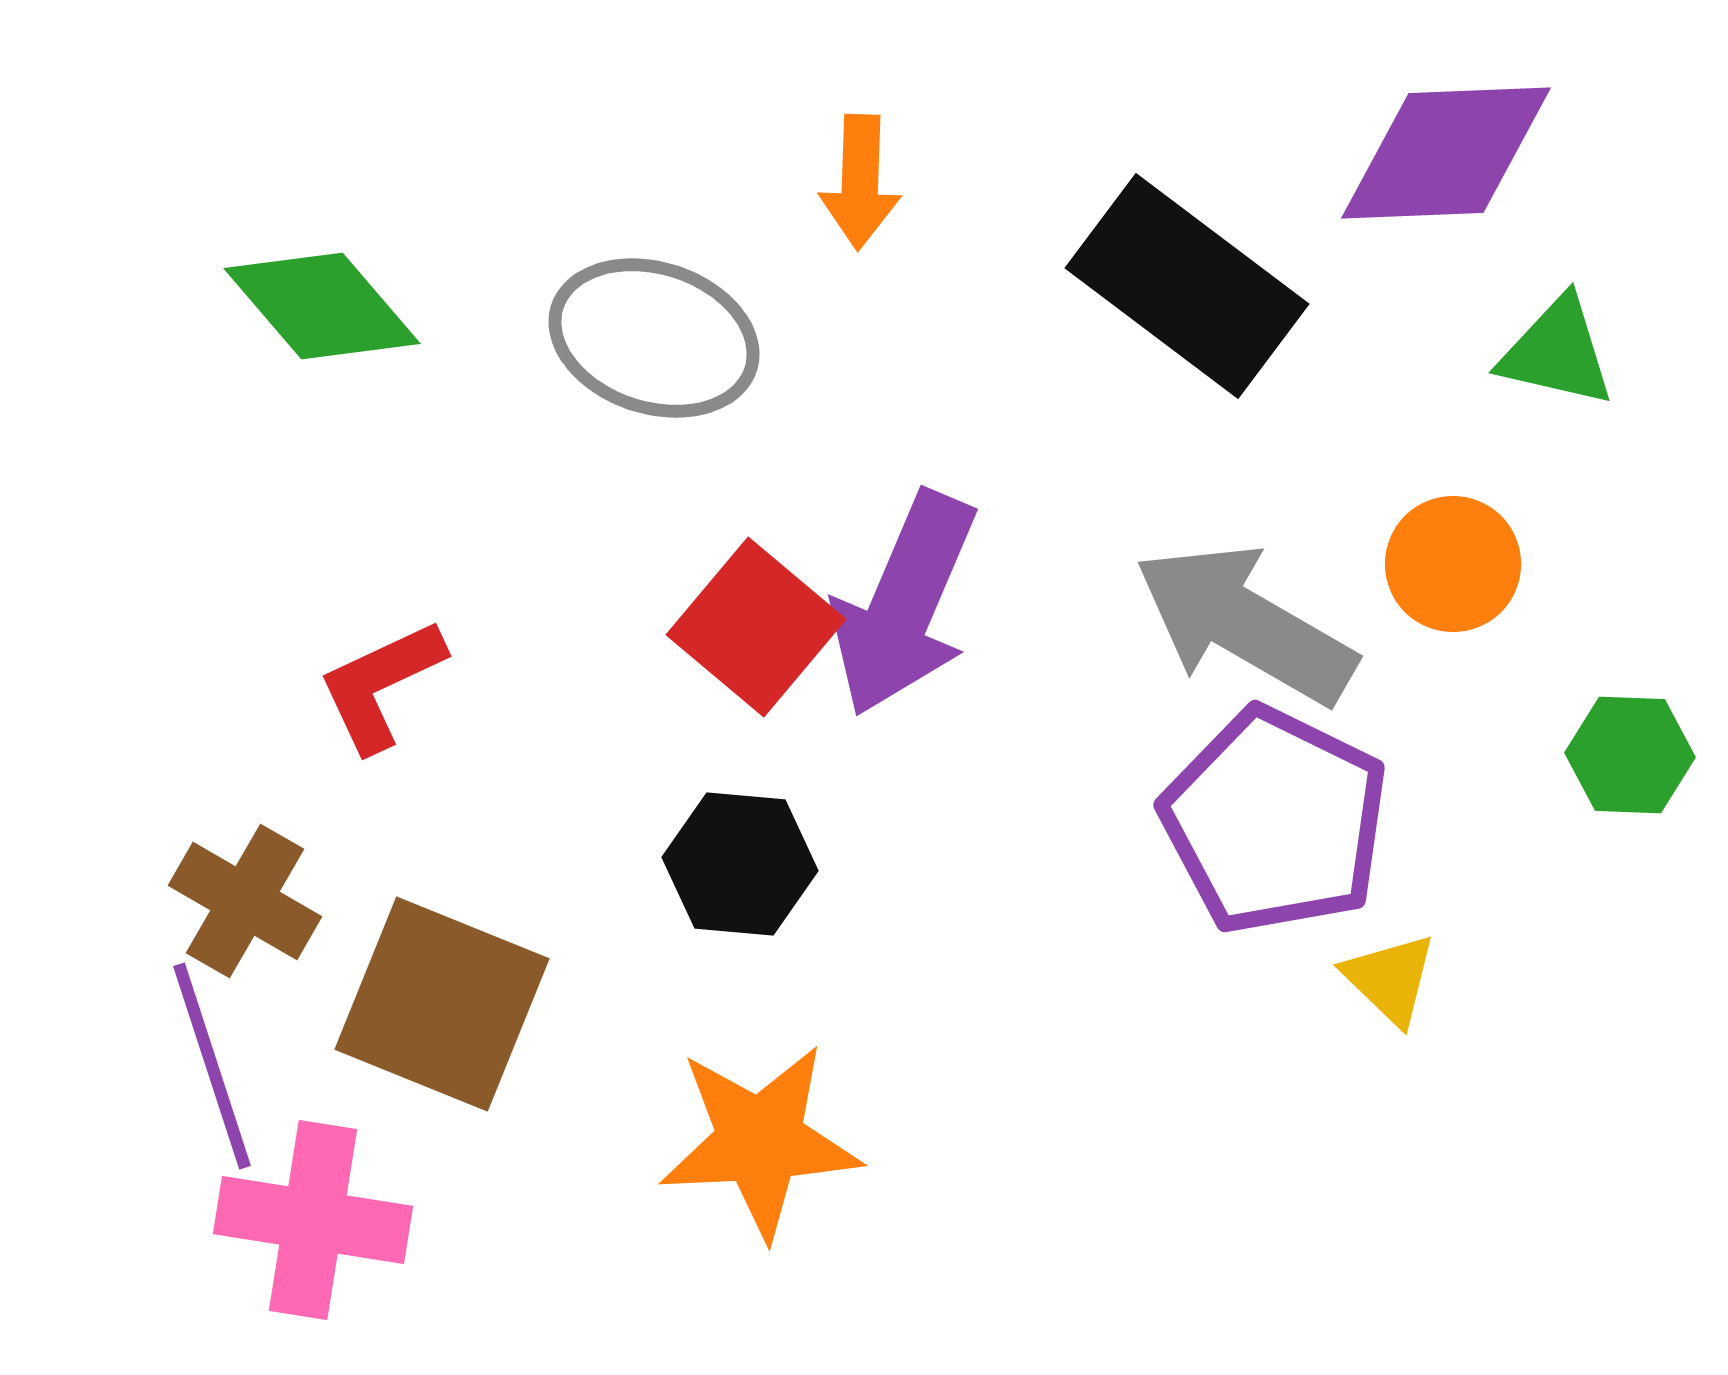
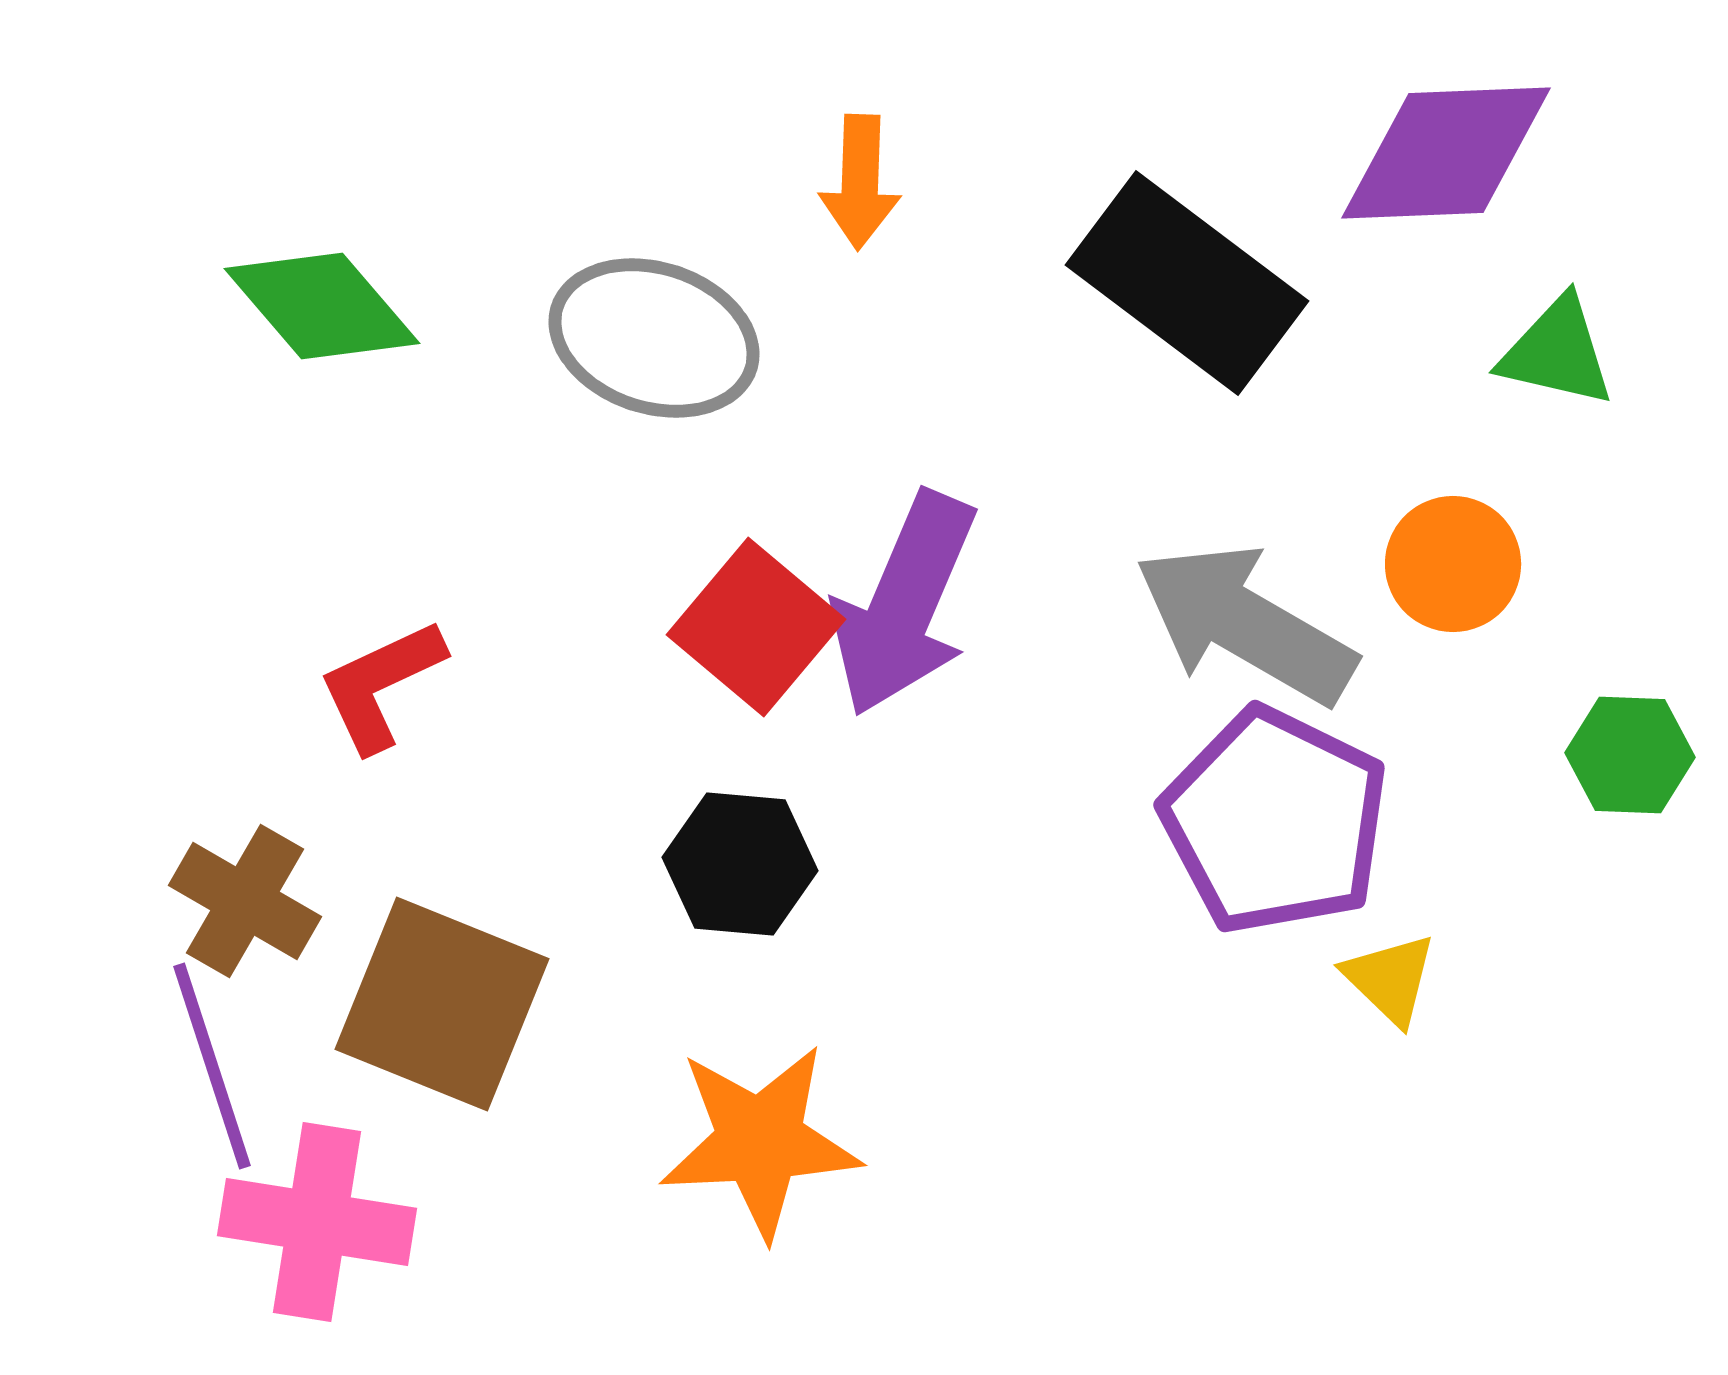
black rectangle: moved 3 px up
pink cross: moved 4 px right, 2 px down
